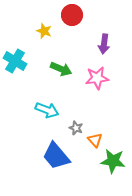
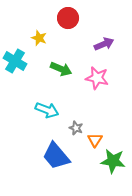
red circle: moved 4 px left, 3 px down
yellow star: moved 5 px left, 7 px down
purple arrow: rotated 120 degrees counterclockwise
pink star: rotated 20 degrees clockwise
orange triangle: rotated 14 degrees clockwise
